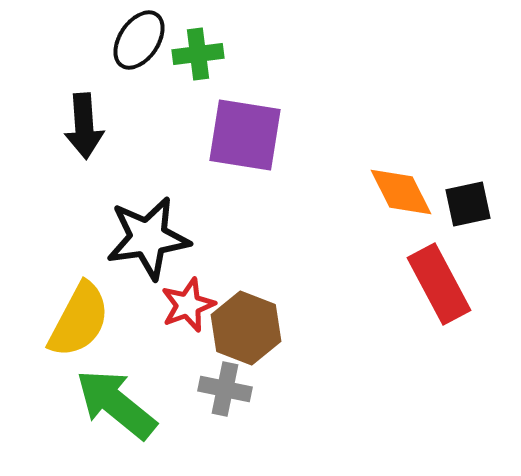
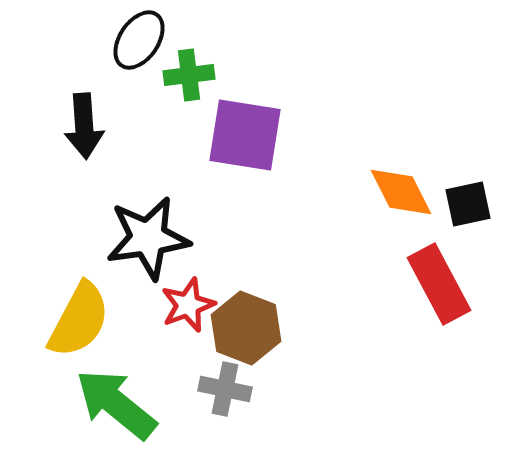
green cross: moved 9 px left, 21 px down
